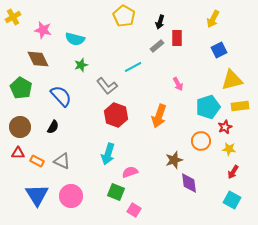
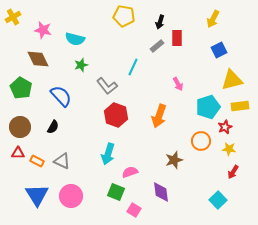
yellow pentagon: rotated 20 degrees counterclockwise
cyan line: rotated 36 degrees counterclockwise
purple diamond: moved 28 px left, 9 px down
cyan square: moved 14 px left; rotated 18 degrees clockwise
